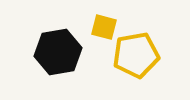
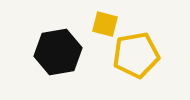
yellow square: moved 1 px right, 3 px up
